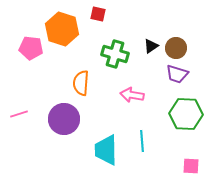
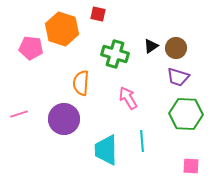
purple trapezoid: moved 1 px right, 3 px down
pink arrow: moved 4 px left, 3 px down; rotated 50 degrees clockwise
